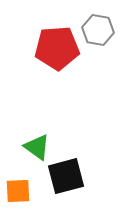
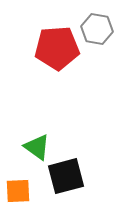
gray hexagon: moved 1 px left, 1 px up
